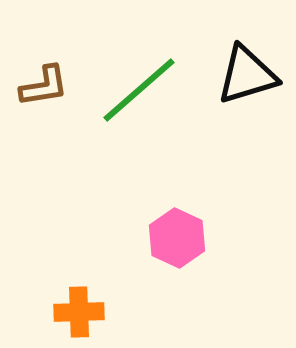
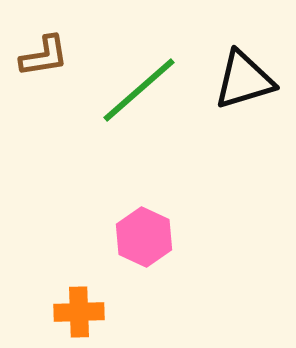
black triangle: moved 3 px left, 5 px down
brown L-shape: moved 30 px up
pink hexagon: moved 33 px left, 1 px up
